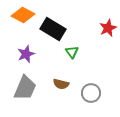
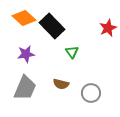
orange diamond: moved 1 px right, 3 px down; rotated 15 degrees clockwise
black rectangle: moved 1 px left, 3 px up; rotated 15 degrees clockwise
purple star: rotated 12 degrees clockwise
